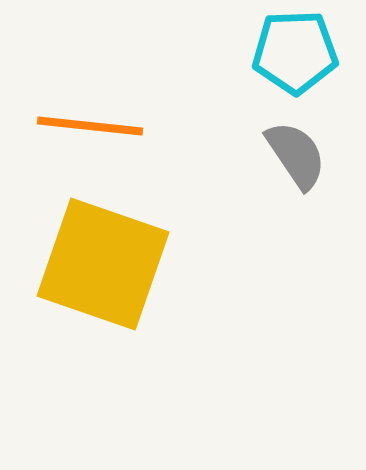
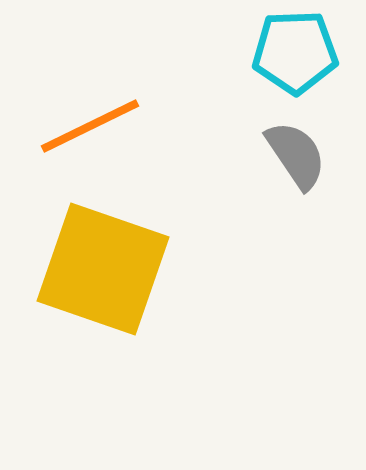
orange line: rotated 32 degrees counterclockwise
yellow square: moved 5 px down
